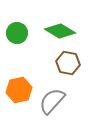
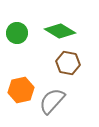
orange hexagon: moved 2 px right
